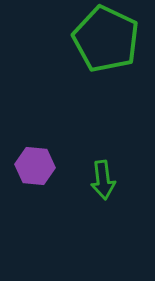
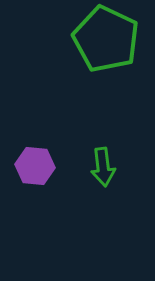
green arrow: moved 13 px up
